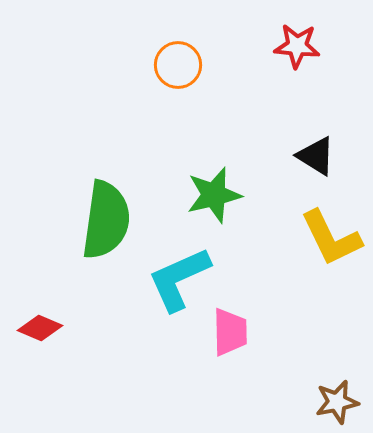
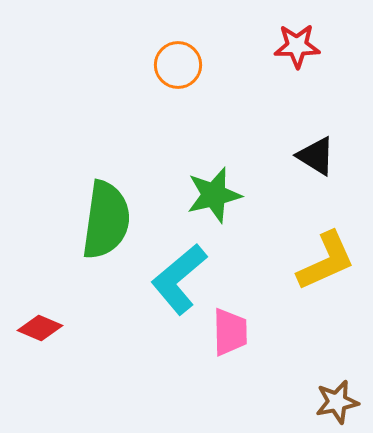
red star: rotated 6 degrees counterclockwise
yellow L-shape: moved 5 px left, 23 px down; rotated 88 degrees counterclockwise
cyan L-shape: rotated 16 degrees counterclockwise
